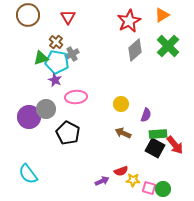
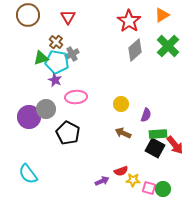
red star: rotated 10 degrees counterclockwise
